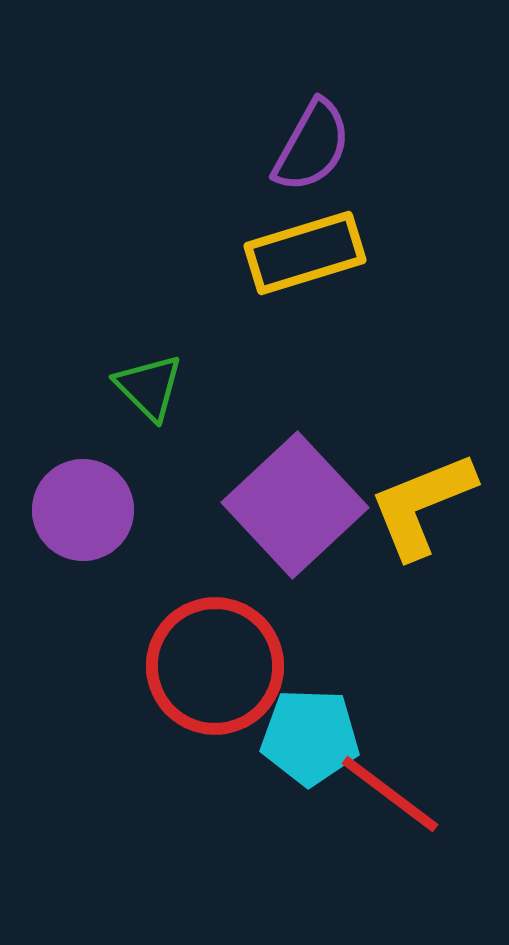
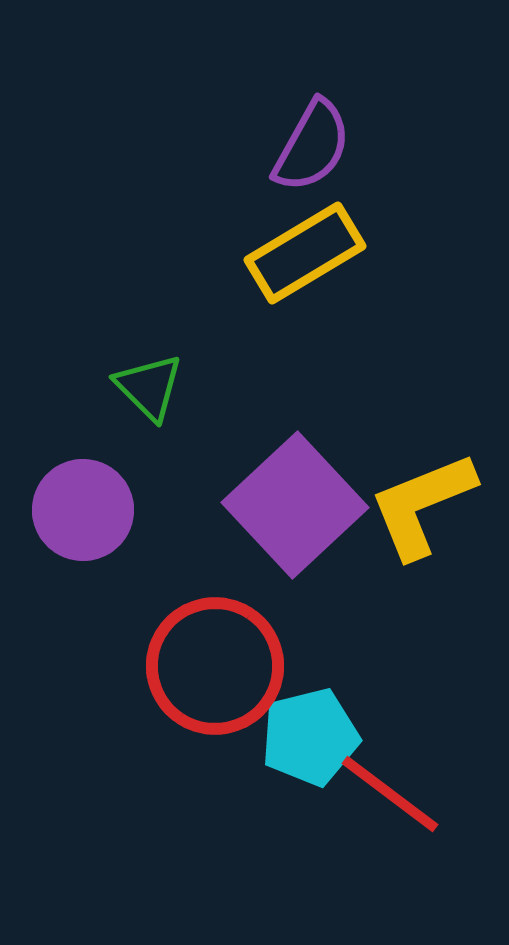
yellow rectangle: rotated 14 degrees counterclockwise
cyan pentagon: rotated 16 degrees counterclockwise
